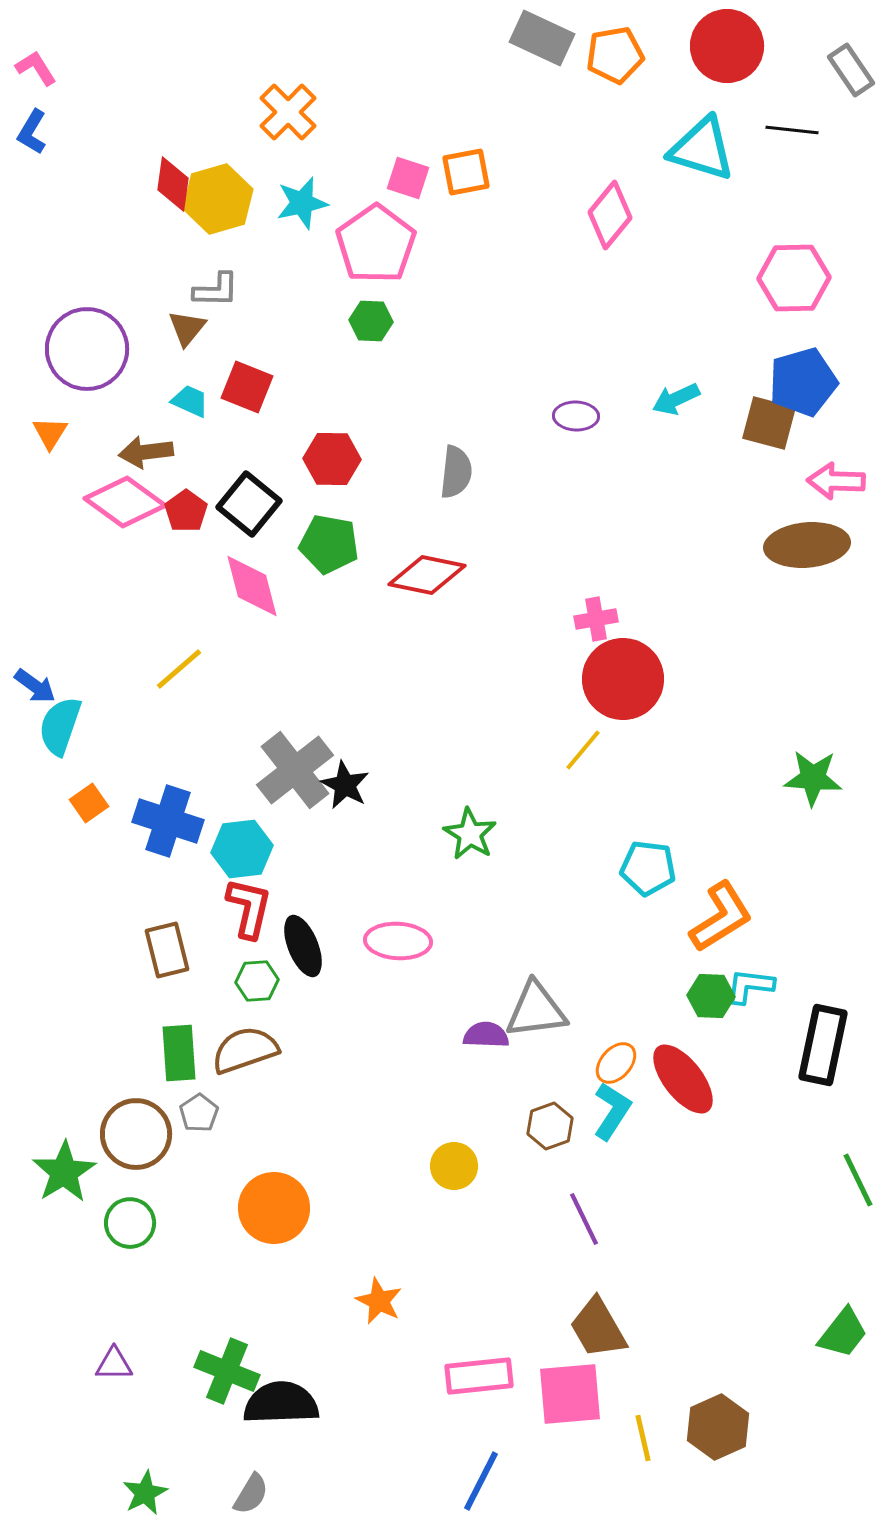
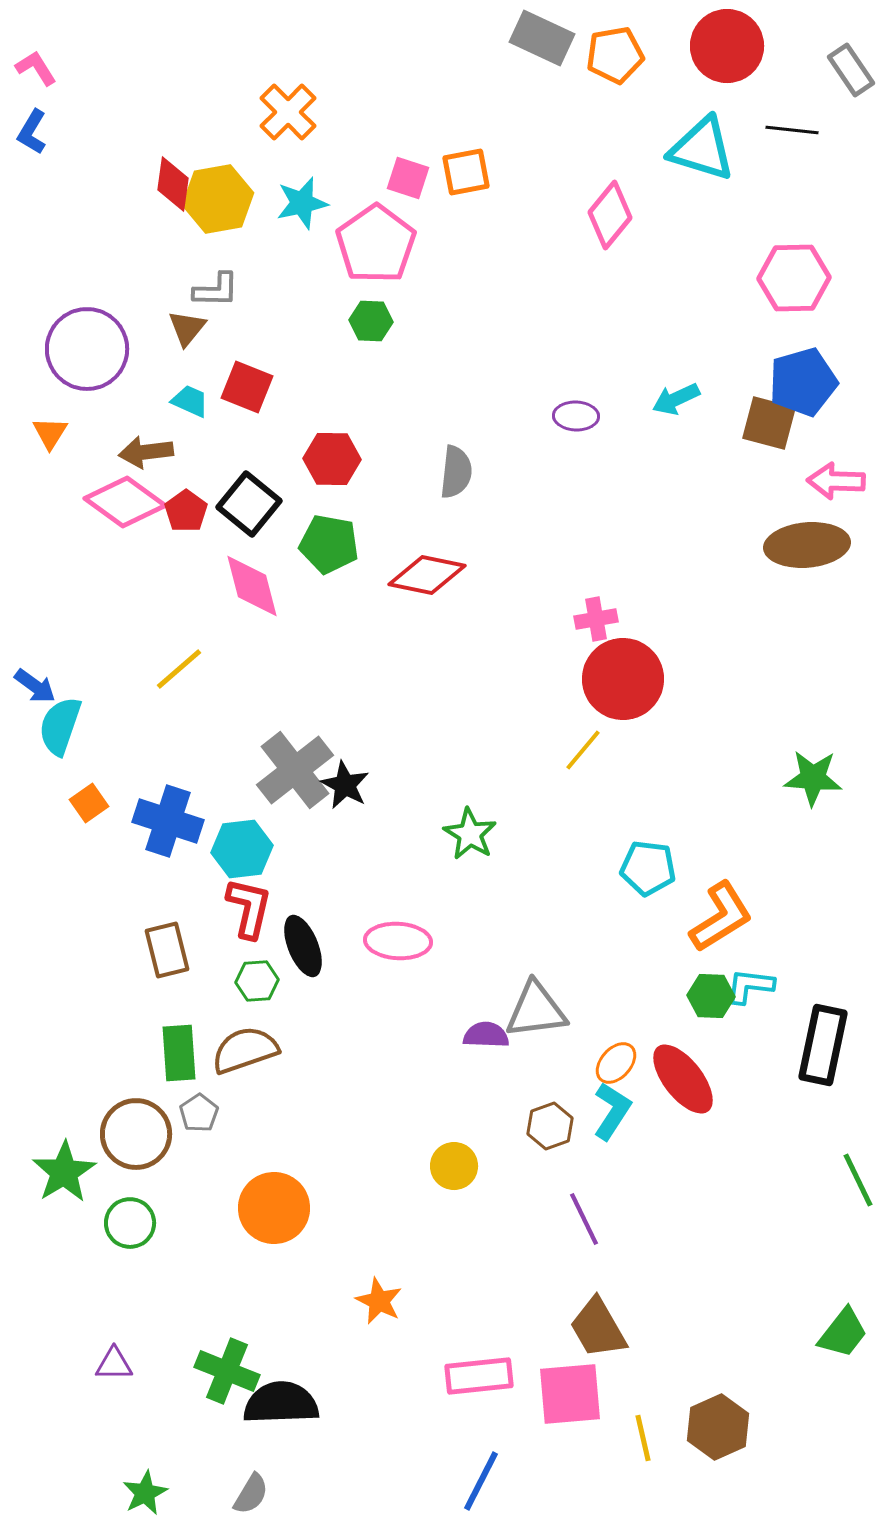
yellow hexagon at (218, 199): rotated 6 degrees clockwise
